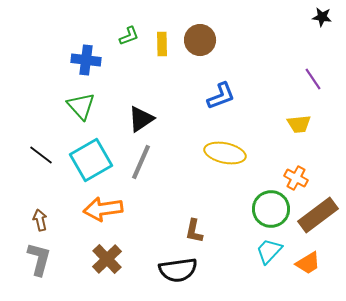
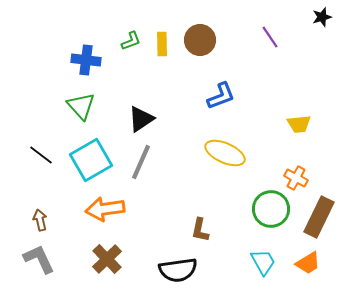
black star: rotated 24 degrees counterclockwise
green L-shape: moved 2 px right, 5 px down
purple line: moved 43 px left, 42 px up
yellow ellipse: rotated 12 degrees clockwise
orange arrow: moved 2 px right
brown rectangle: moved 1 px right, 2 px down; rotated 27 degrees counterclockwise
brown L-shape: moved 6 px right, 1 px up
cyan trapezoid: moved 6 px left, 11 px down; rotated 108 degrees clockwise
gray L-shape: rotated 40 degrees counterclockwise
